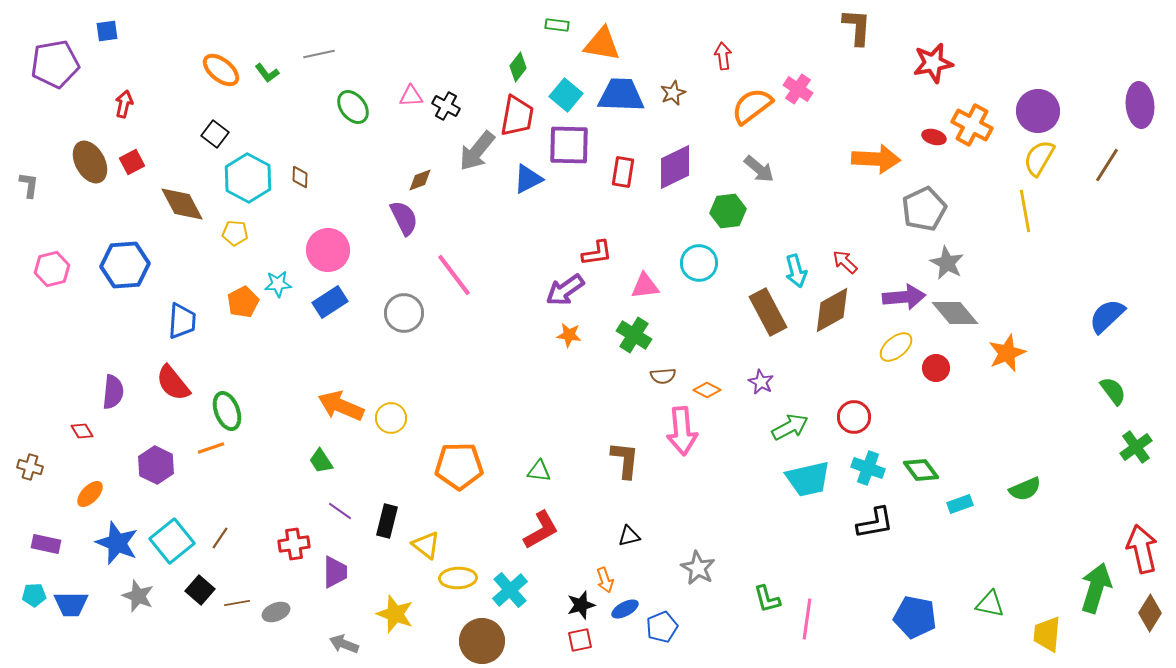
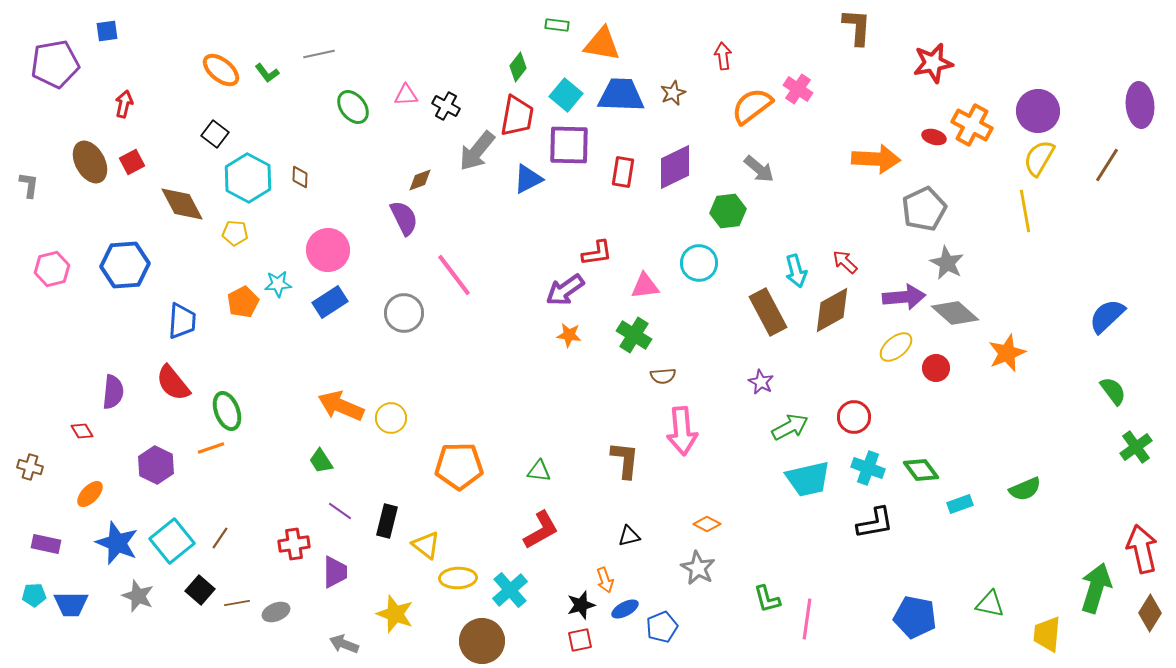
pink triangle at (411, 96): moved 5 px left, 1 px up
gray diamond at (955, 313): rotated 9 degrees counterclockwise
orange diamond at (707, 390): moved 134 px down
